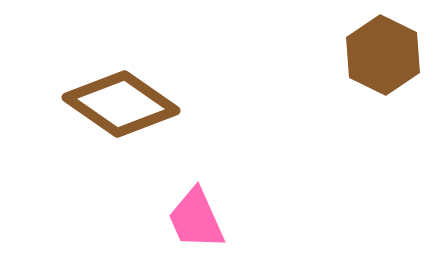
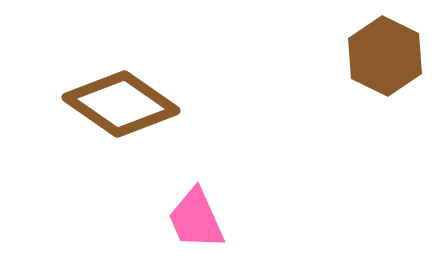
brown hexagon: moved 2 px right, 1 px down
